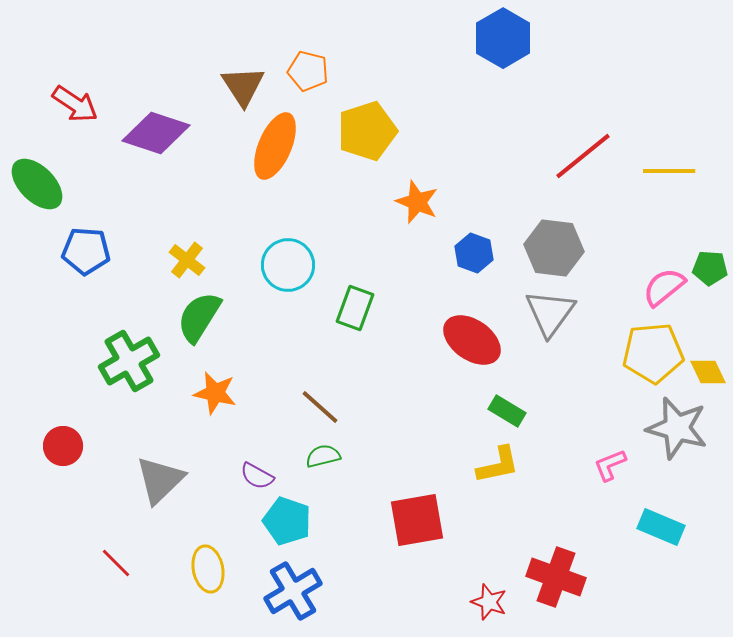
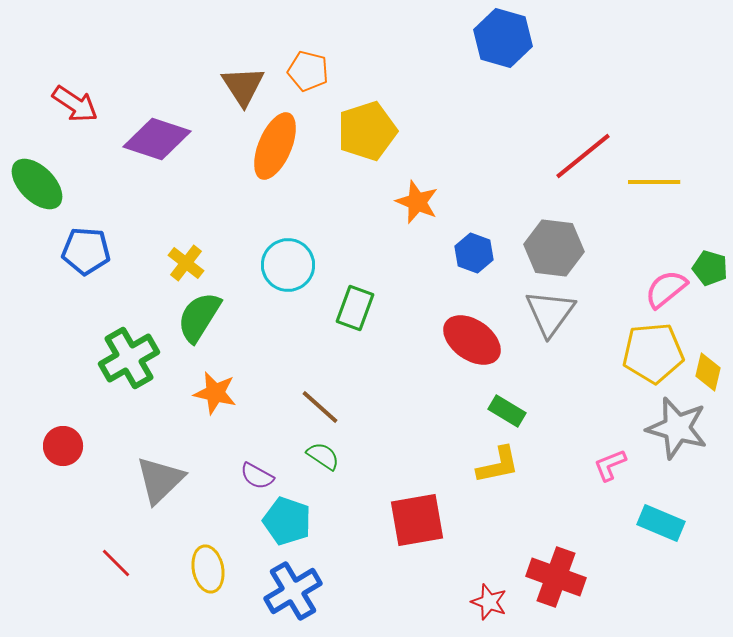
blue hexagon at (503, 38): rotated 14 degrees counterclockwise
purple diamond at (156, 133): moved 1 px right, 6 px down
yellow line at (669, 171): moved 15 px left, 11 px down
yellow cross at (187, 260): moved 1 px left, 3 px down
green pentagon at (710, 268): rotated 12 degrees clockwise
pink semicircle at (664, 287): moved 2 px right, 2 px down
green cross at (129, 361): moved 3 px up
yellow diamond at (708, 372): rotated 39 degrees clockwise
green semicircle at (323, 456): rotated 48 degrees clockwise
cyan rectangle at (661, 527): moved 4 px up
